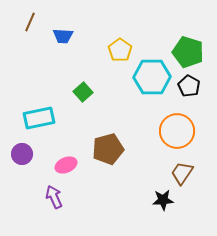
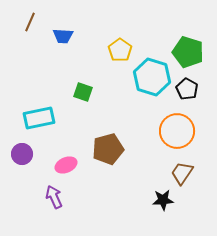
cyan hexagon: rotated 18 degrees clockwise
black pentagon: moved 2 px left, 3 px down
green square: rotated 30 degrees counterclockwise
